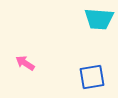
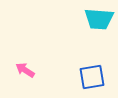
pink arrow: moved 7 px down
